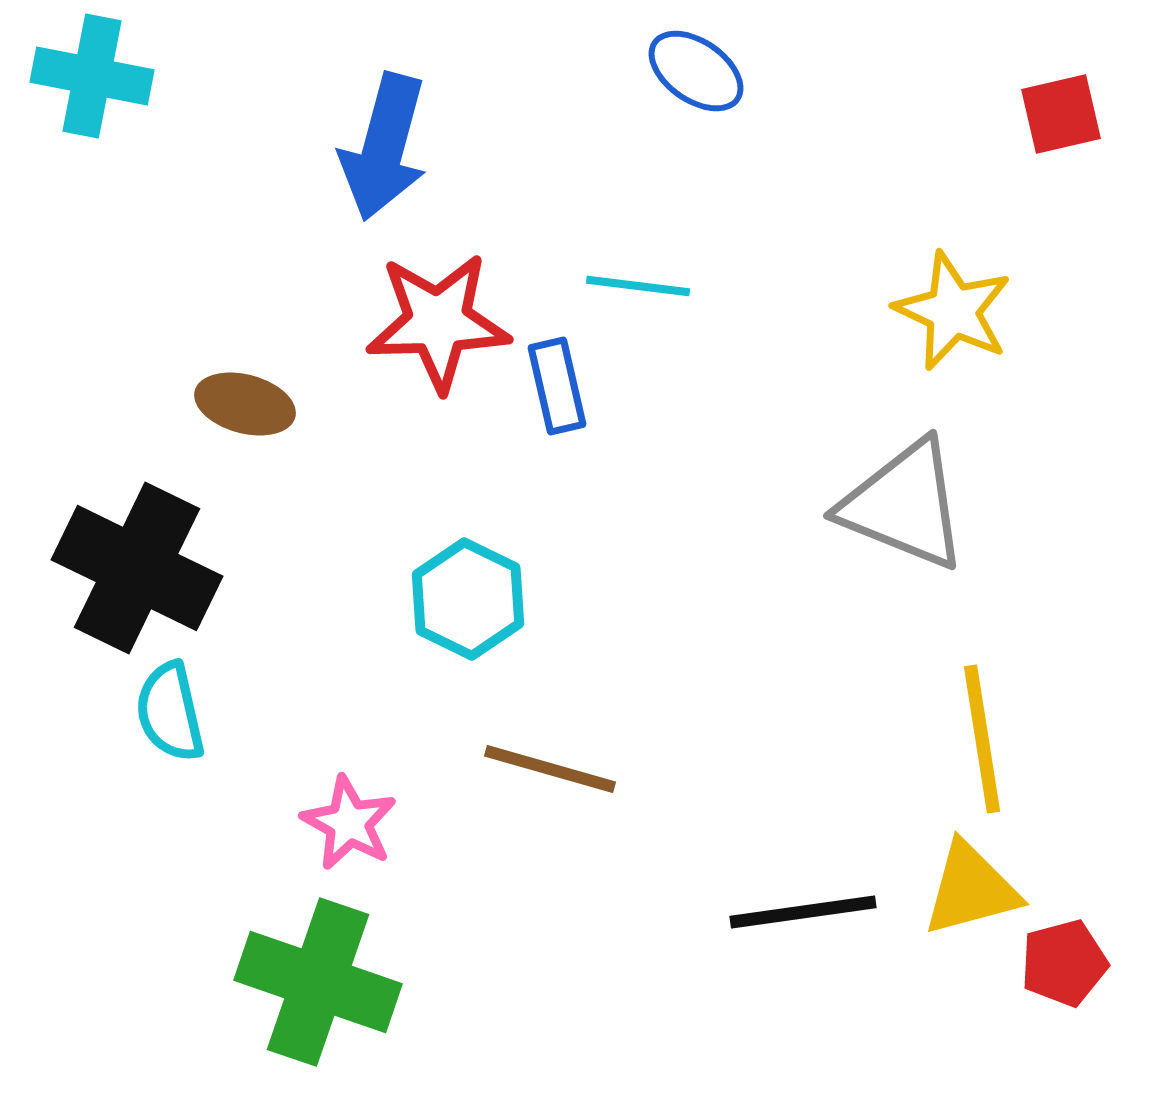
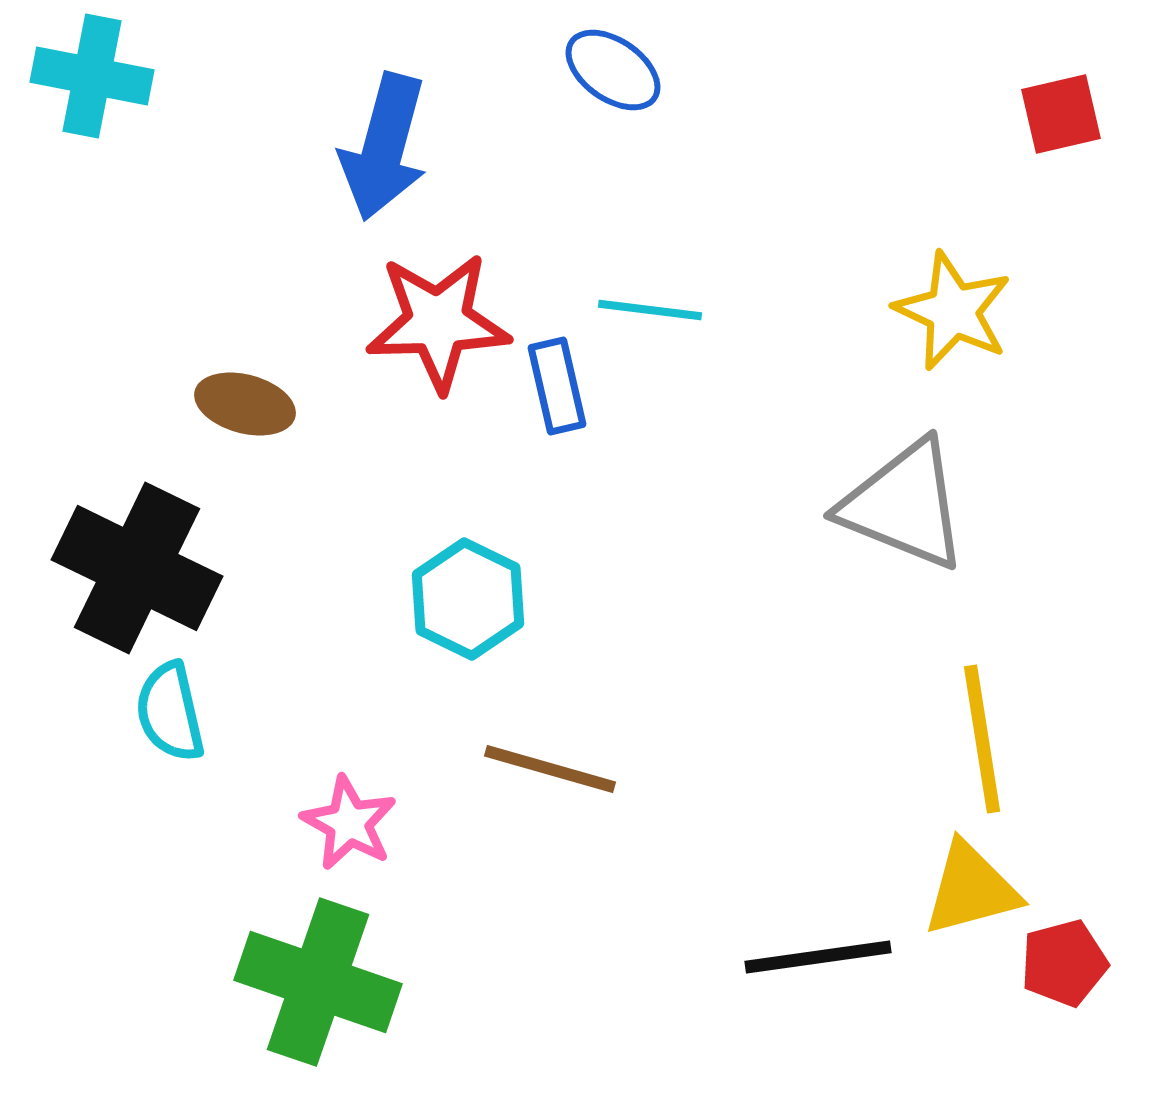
blue ellipse: moved 83 px left, 1 px up
cyan line: moved 12 px right, 24 px down
black line: moved 15 px right, 45 px down
